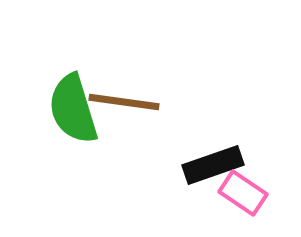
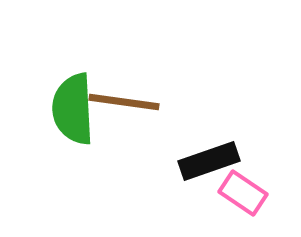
green semicircle: rotated 14 degrees clockwise
black rectangle: moved 4 px left, 4 px up
